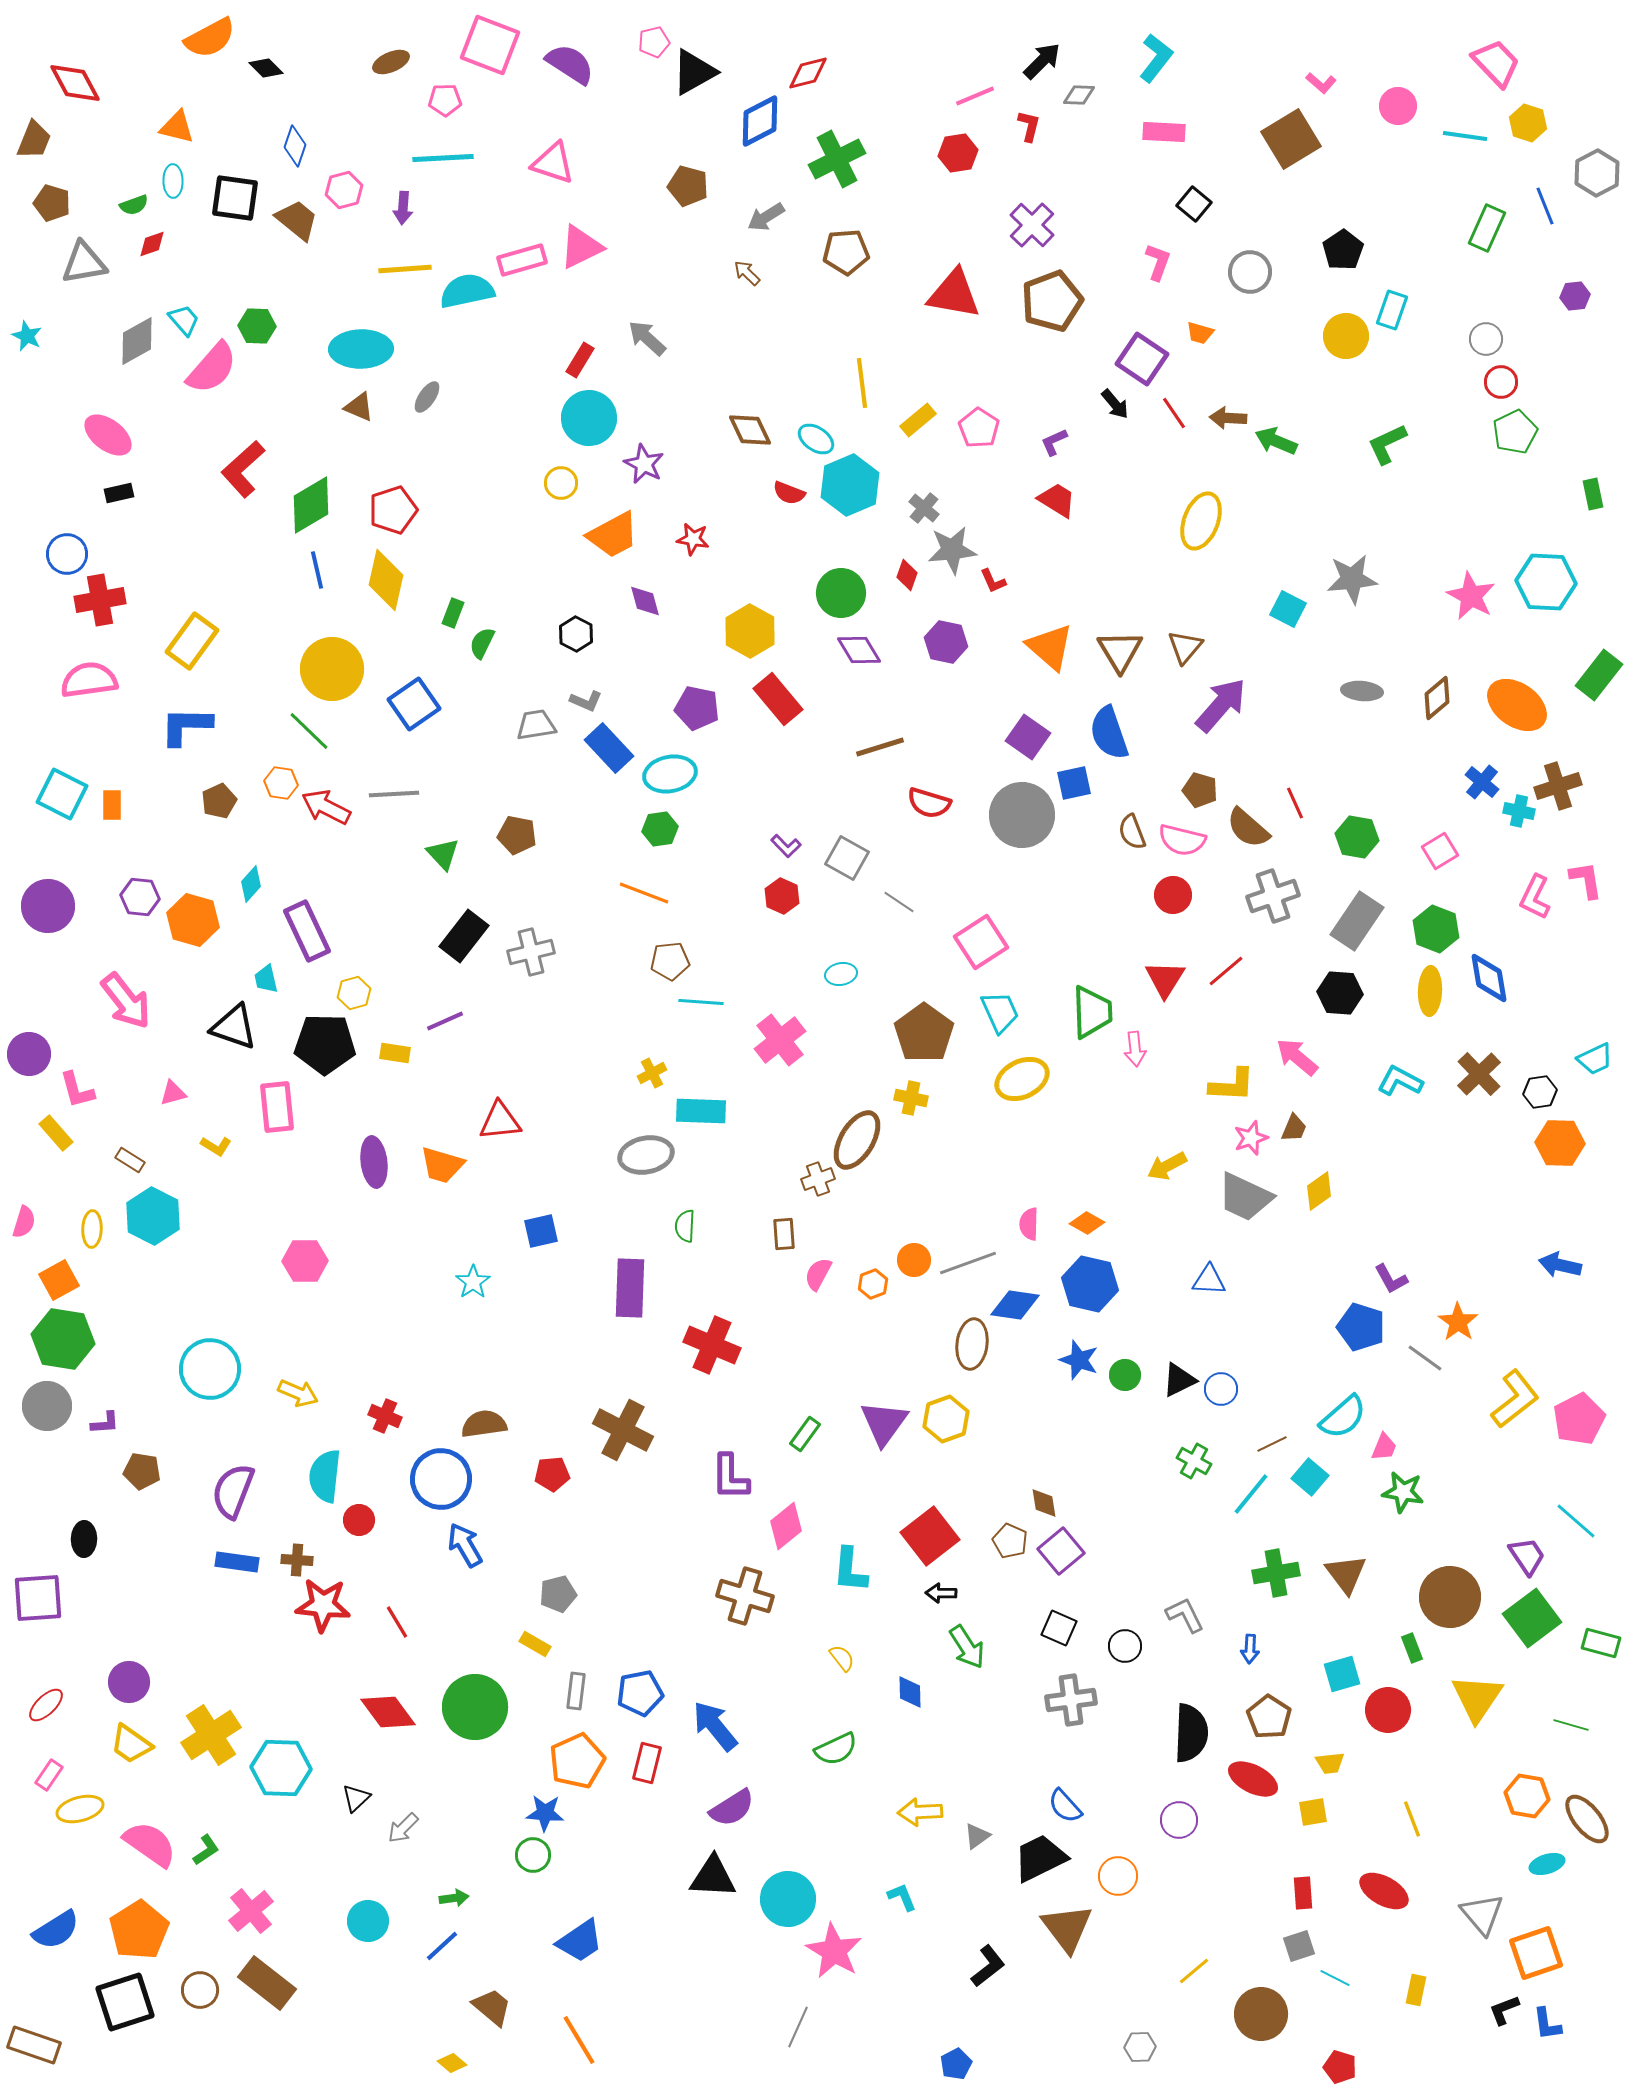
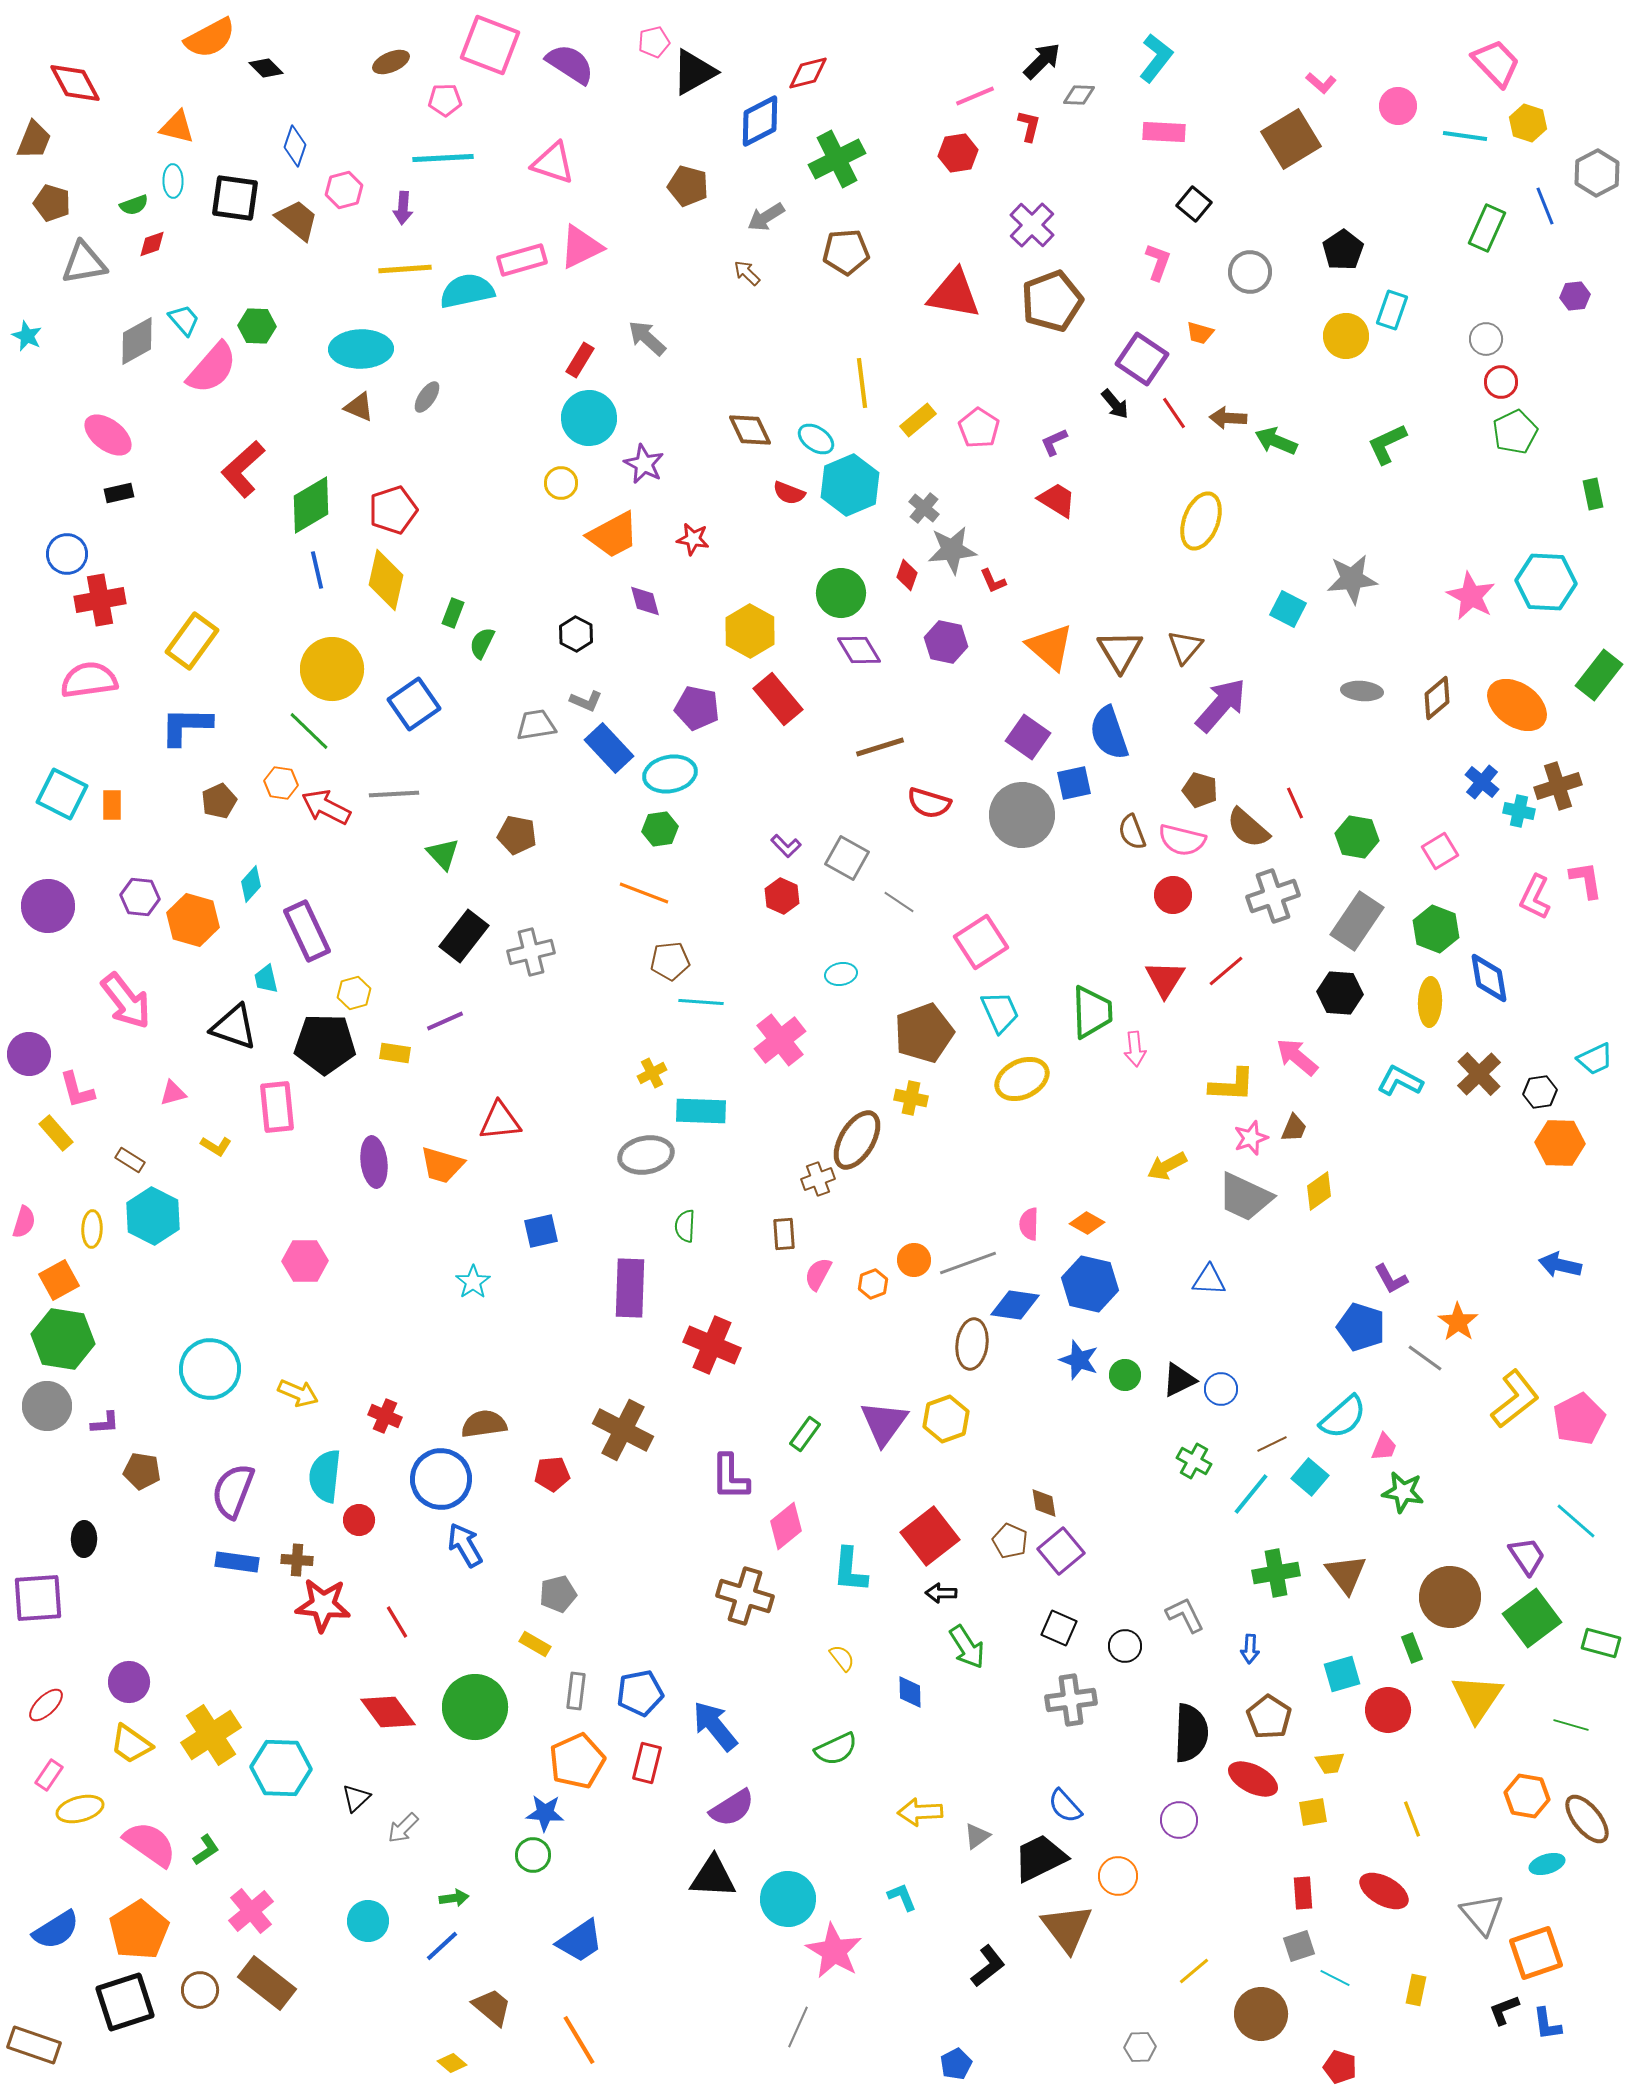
yellow ellipse at (1430, 991): moved 11 px down
brown pentagon at (924, 1033): rotated 16 degrees clockwise
